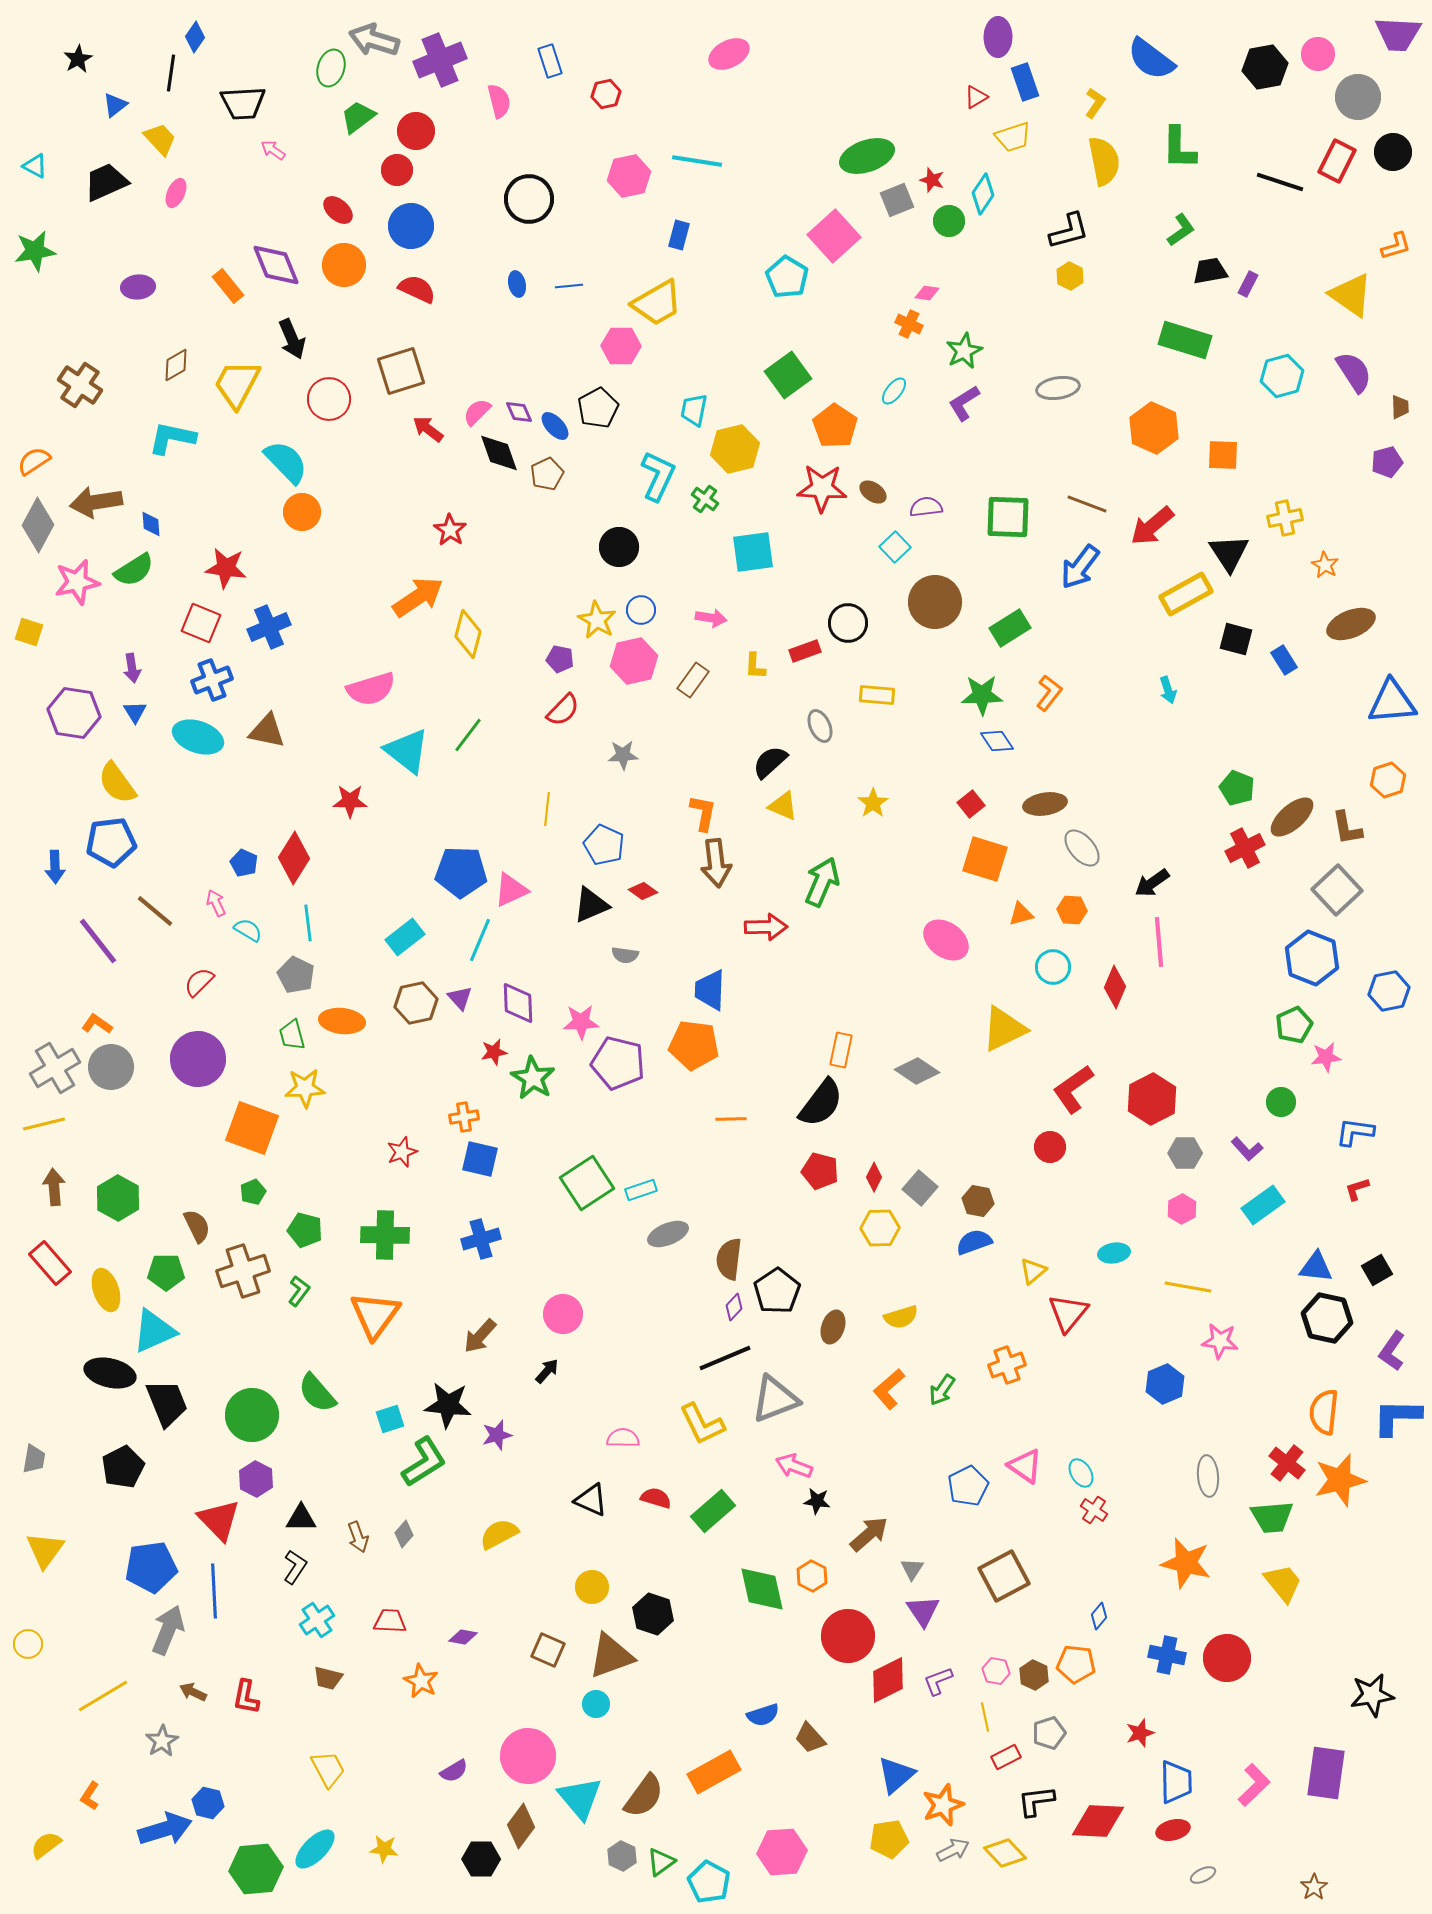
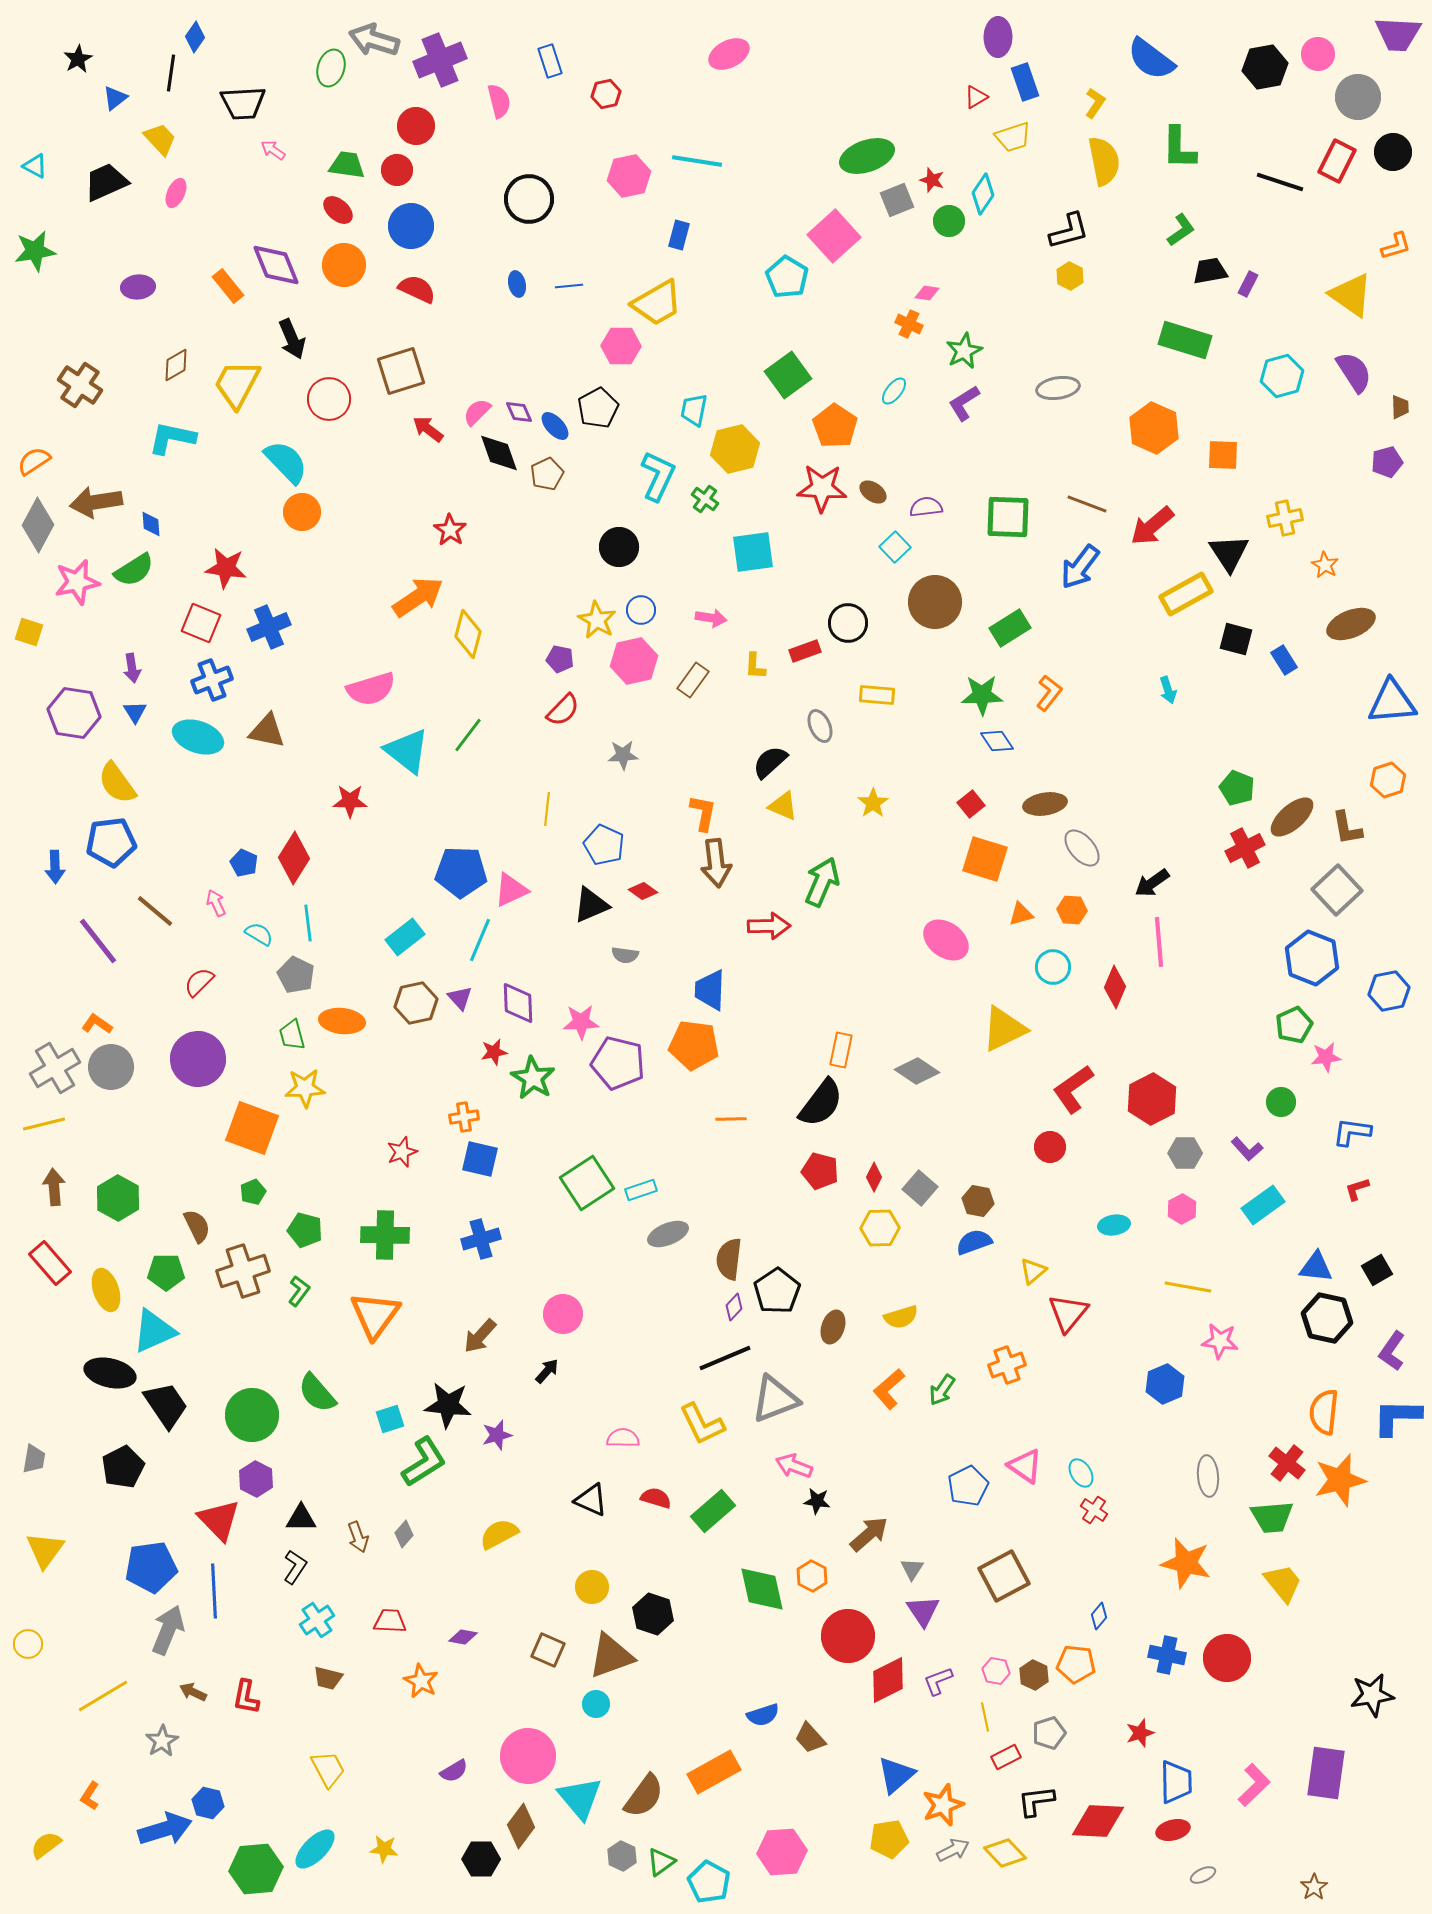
blue triangle at (115, 105): moved 7 px up
green trapezoid at (358, 117): moved 11 px left, 48 px down; rotated 45 degrees clockwise
red circle at (416, 131): moved 5 px up
red arrow at (766, 927): moved 3 px right, 1 px up
cyan semicircle at (248, 930): moved 11 px right, 4 px down
blue L-shape at (1355, 1132): moved 3 px left
cyan ellipse at (1114, 1253): moved 28 px up
black trapezoid at (167, 1403): moved 1 px left, 2 px down; rotated 12 degrees counterclockwise
